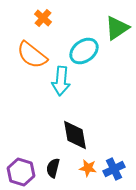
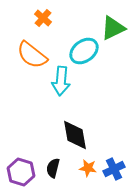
green triangle: moved 4 px left; rotated 8 degrees clockwise
